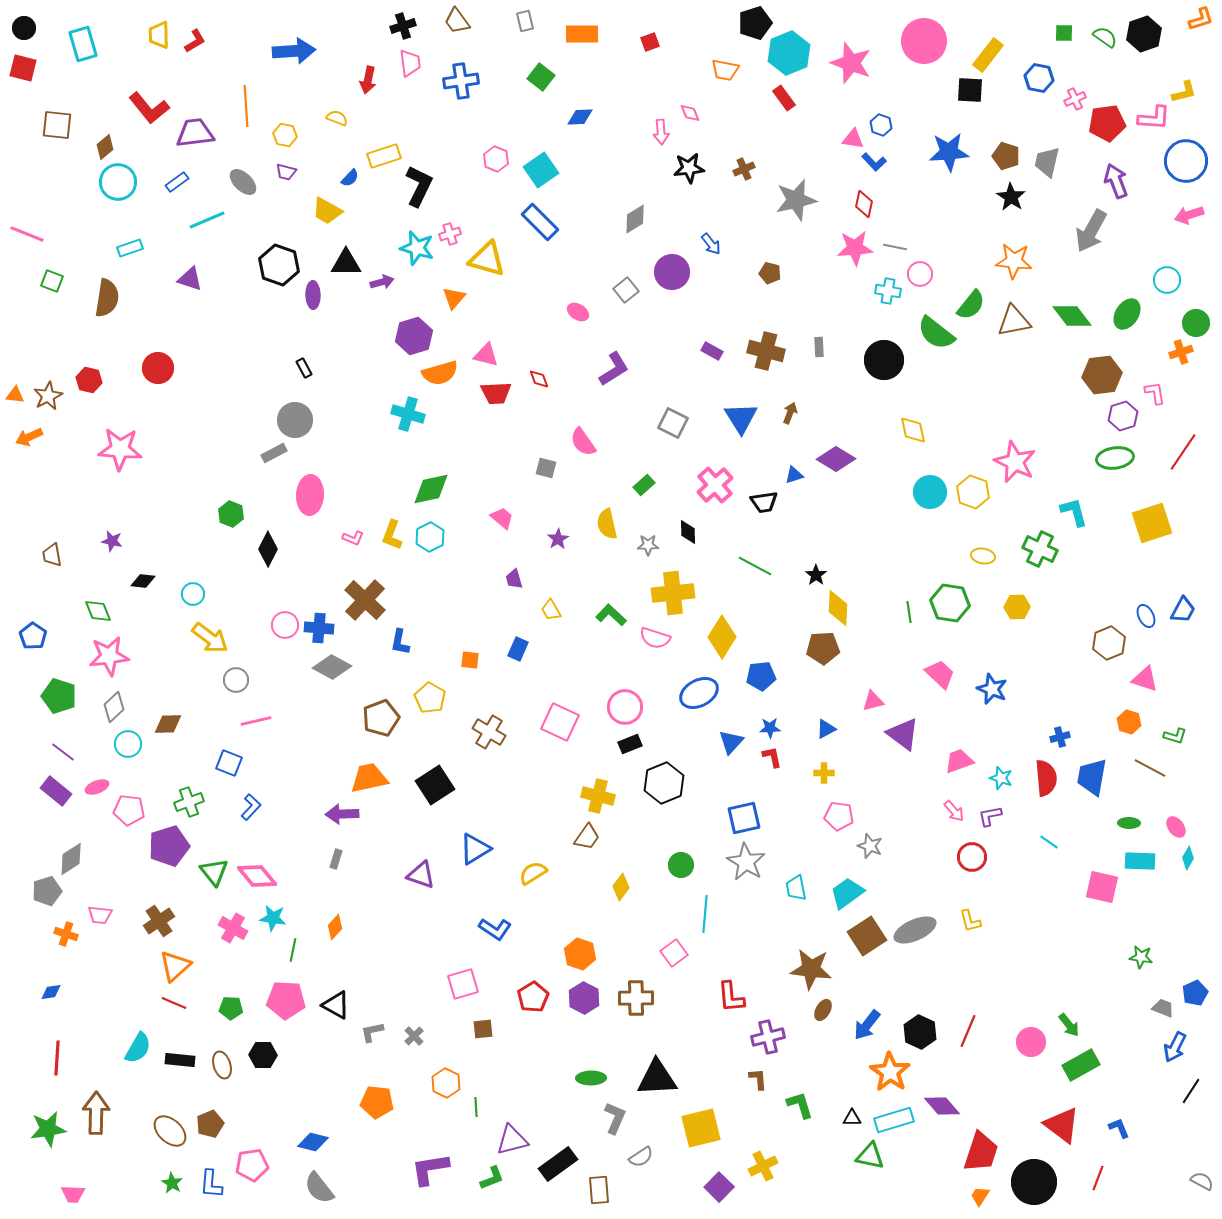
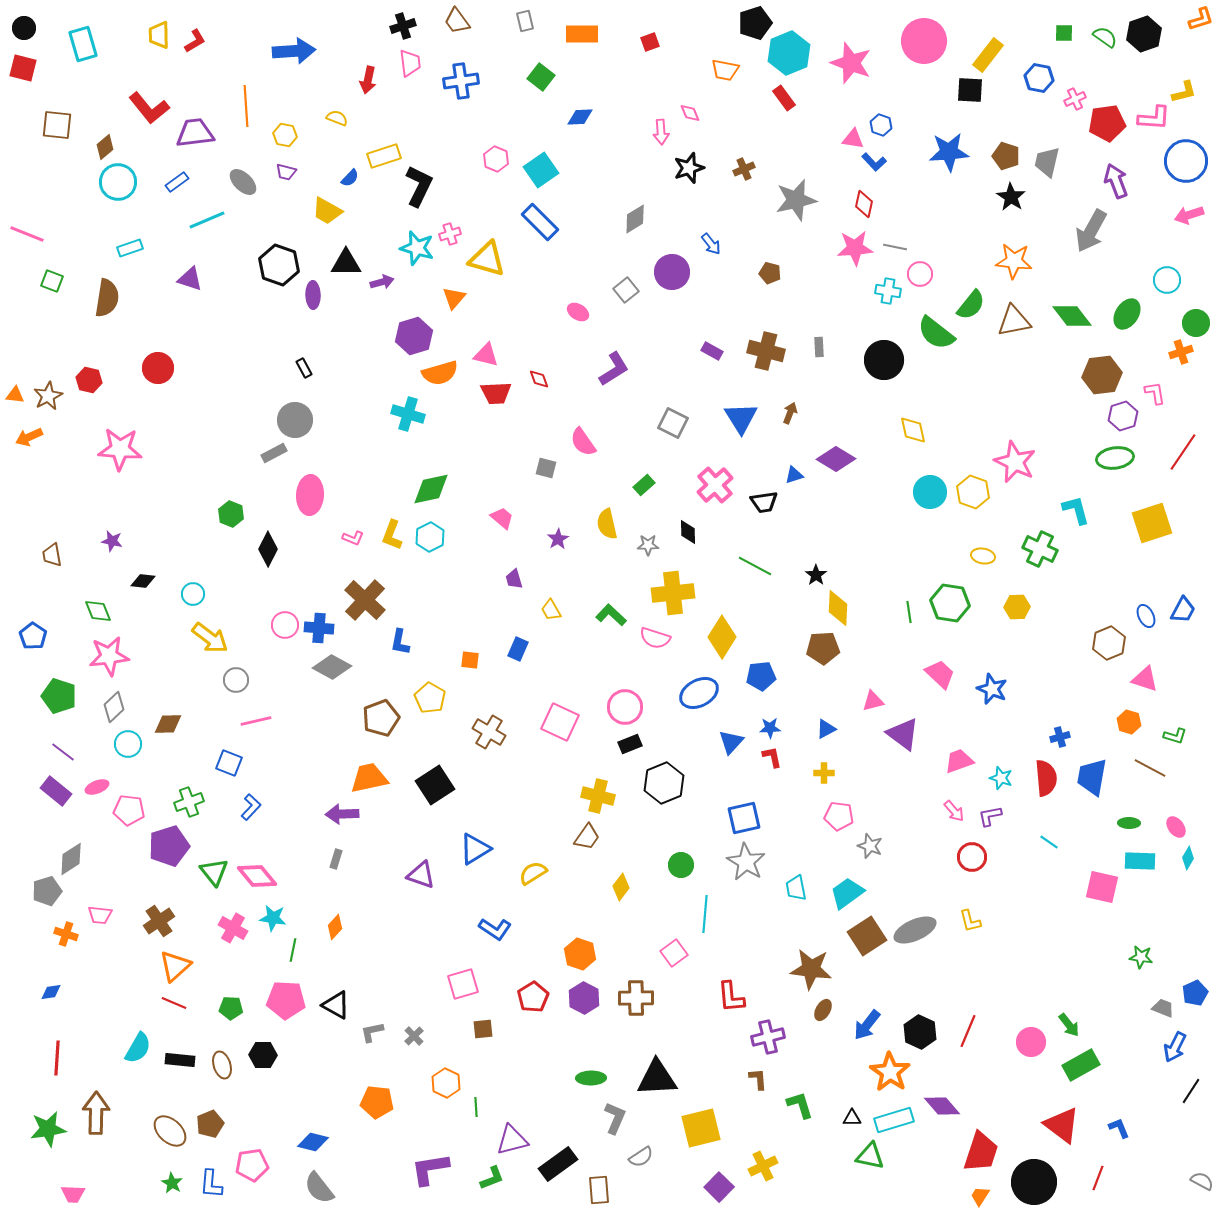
black star at (689, 168): rotated 12 degrees counterclockwise
cyan L-shape at (1074, 512): moved 2 px right, 2 px up
